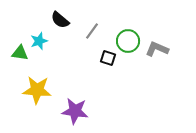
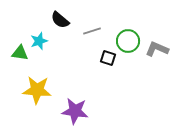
gray line: rotated 36 degrees clockwise
